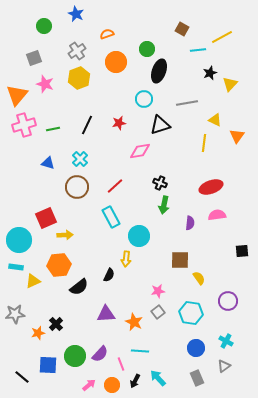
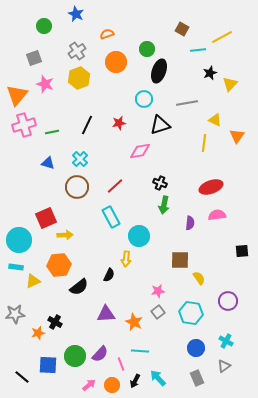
green line at (53, 129): moved 1 px left, 3 px down
black cross at (56, 324): moved 1 px left, 2 px up; rotated 16 degrees counterclockwise
